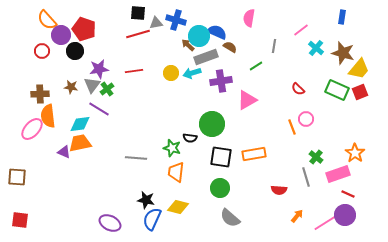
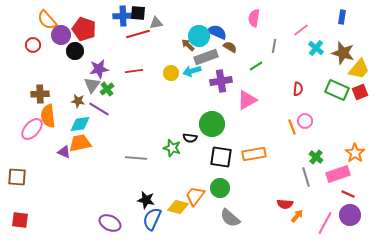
pink semicircle at (249, 18): moved 5 px right
blue cross at (176, 20): moved 53 px left, 4 px up; rotated 18 degrees counterclockwise
red circle at (42, 51): moved 9 px left, 6 px up
cyan arrow at (192, 73): moved 2 px up
brown star at (71, 87): moved 7 px right, 14 px down
red semicircle at (298, 89): rotated 128 degrees counterclockwise
pink circle at (306, 119): moved 1 px left, 2 px down
orange trapezoid at (176, 172): moved 19 px right, 24 px down; rotated 30 degrees clockwise
red semicircle at (279, 190): moved 6 px right, 14 px down
purple circle at (345, 215): moved 5 px right
pink line at (325, 223): rotated 30 degrees counterclockwise
